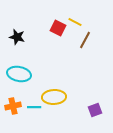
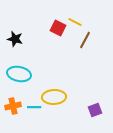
black star: moved 2 px left, 2 px down
